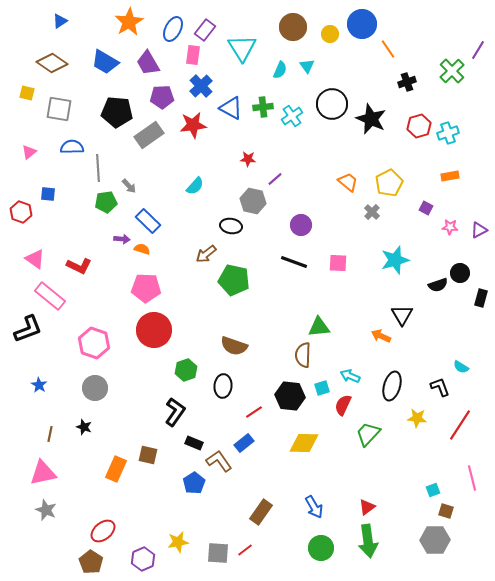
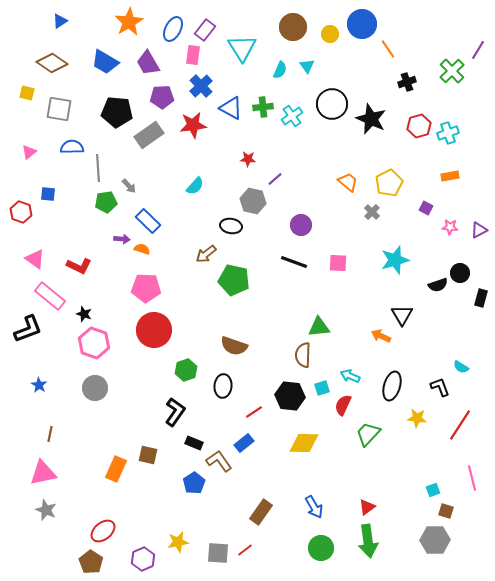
black star at (84, 427): moved 113 px up
